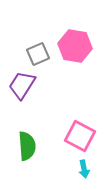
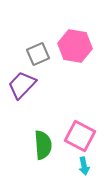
purple trapezoid: rotated 12 degrees clockwise
green semicircle: moved 16 px right, 1 px up
cyan arrow: moved 3 px up
